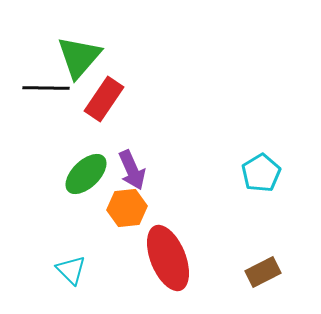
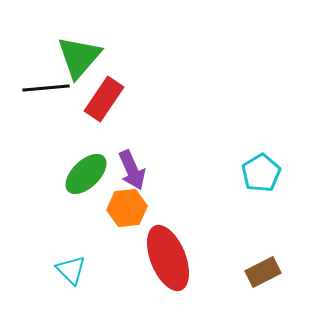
black line: rotated 6 degrees counterclockwise
